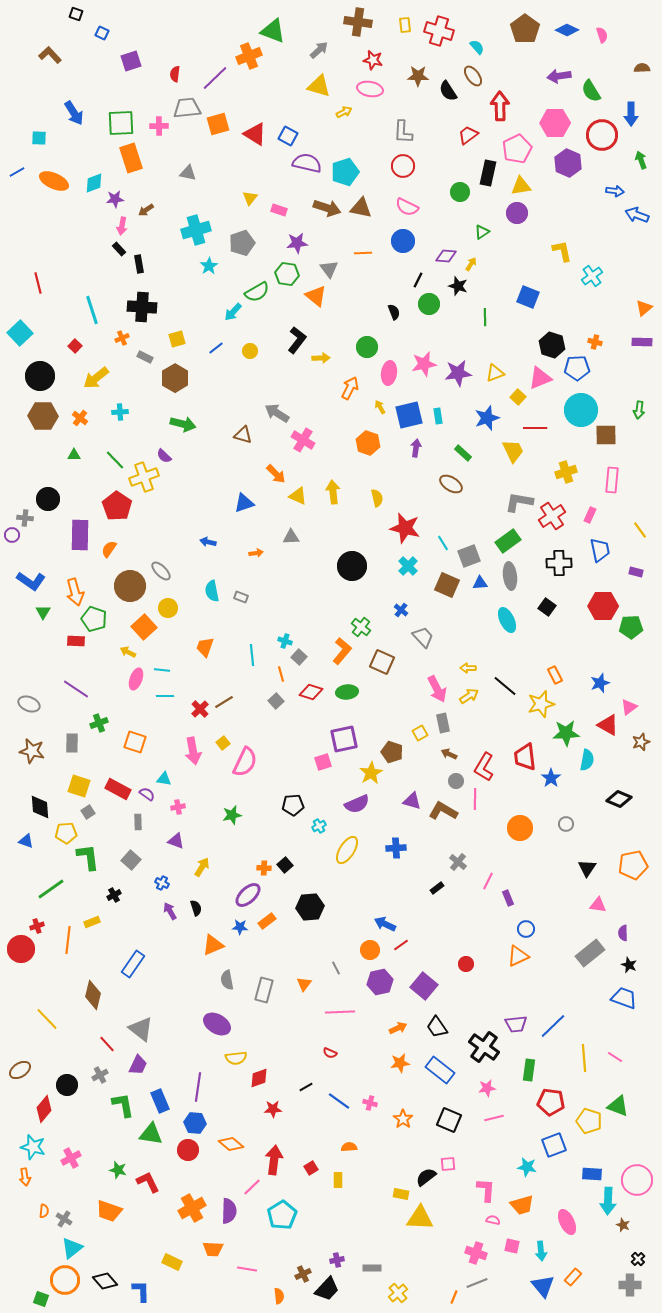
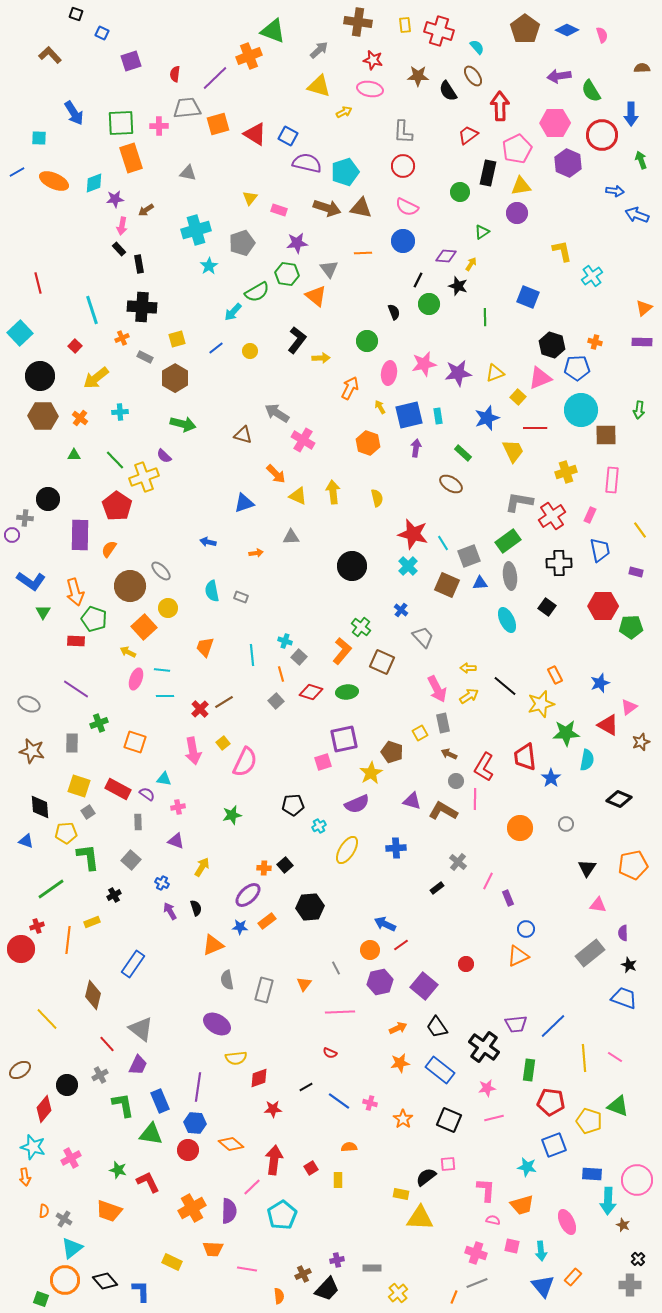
green circle at (367, 347): moved 6 px up
red star at (405, 528): moved 8 px right, 6 px down
